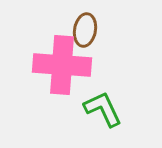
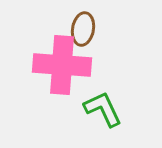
brown ellipse: moved 2 px left, 1 px up
